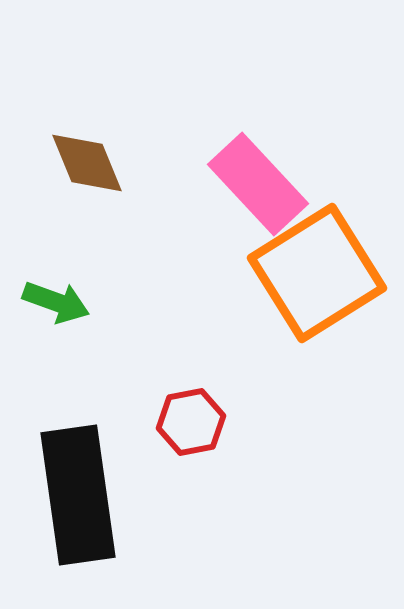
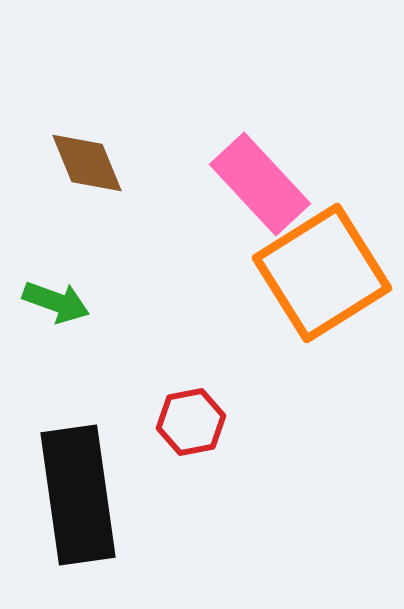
pink rectangle: moved 2 px right
orange square: moved 5 px right
